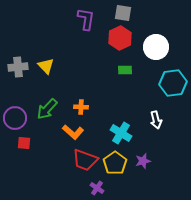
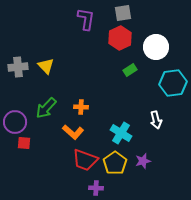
gray square: rotated 18 degrees counterclockwise
green rectangle: moved 5 px right; rotated 32 degrees counterclockwise
green arrow: moved 1 px left, 1 px up
purple circle: moved 4 px down
purple cross: moved 1 px left; rotated 32 degrees counterclockwise
